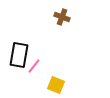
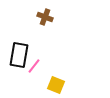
brown cross: moved 17 px left
